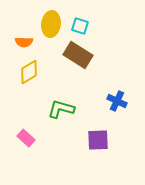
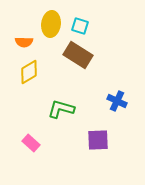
pink rectangle: moved 5 px right, 5 px down
